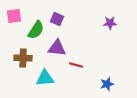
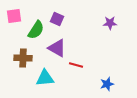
purple triangle: rotated 24 degrees clockwise
